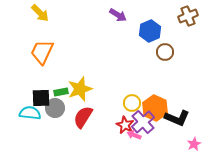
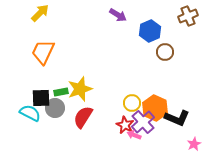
yellow arrow: rotated 90 degrees counterclockwise
orange trapezoid: moved 1 px right
cyan semicircle: rotated 20 degrees clockwise
